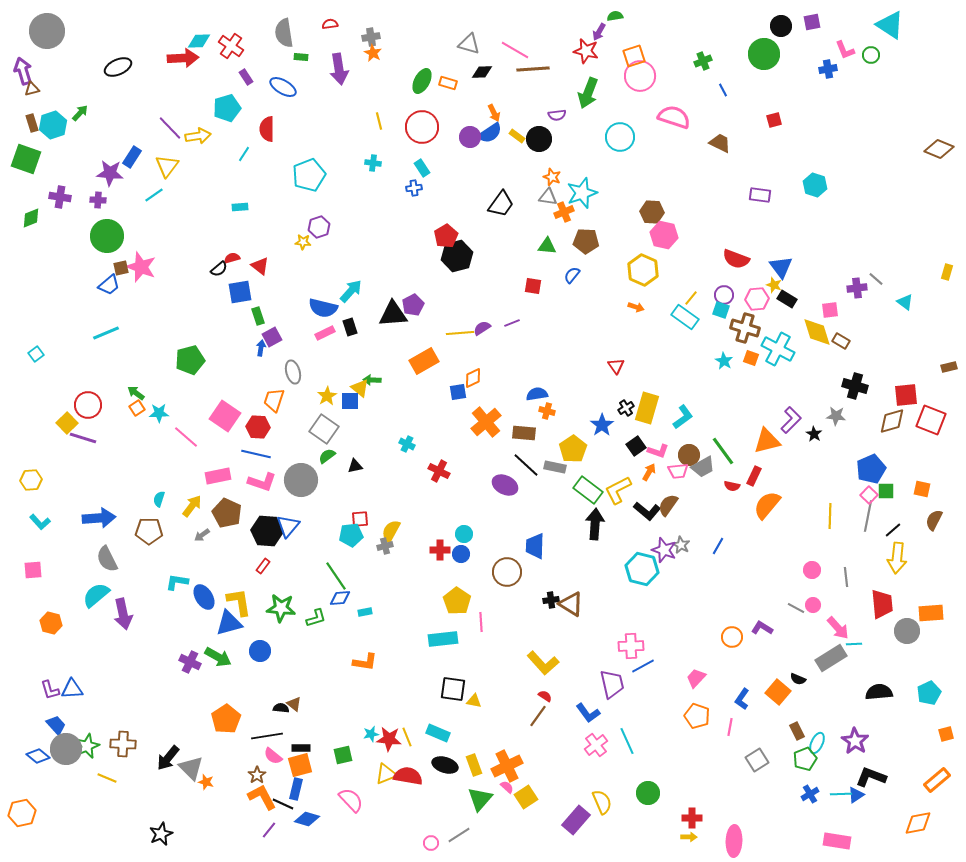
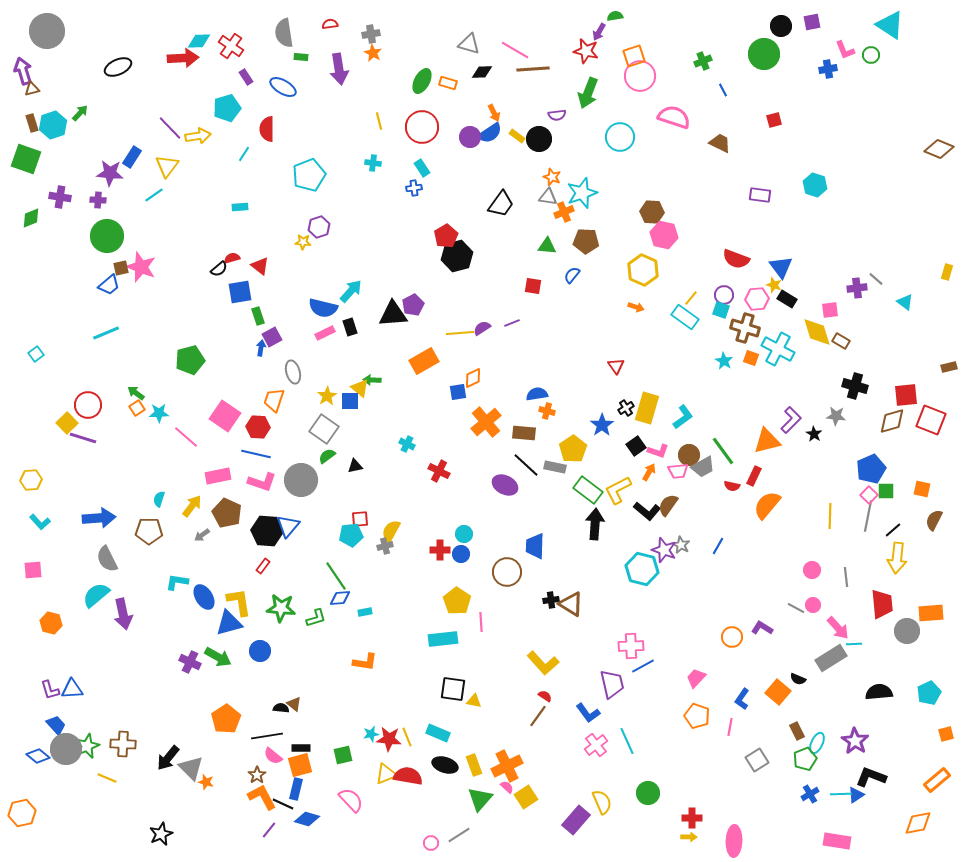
gray cross at (371, 37): moved 3 px up
